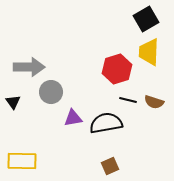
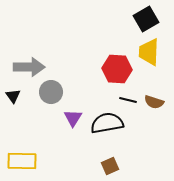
red hexagon: rotated 20 degrees clockwise
black triangle: moved 6 px up
purple triangle: rotated 48 degrees counterclockwise
black semicircle: moved 1 px right
